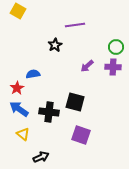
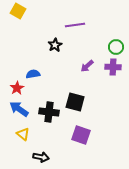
black arrow: rotated 35 degrees clockwise
